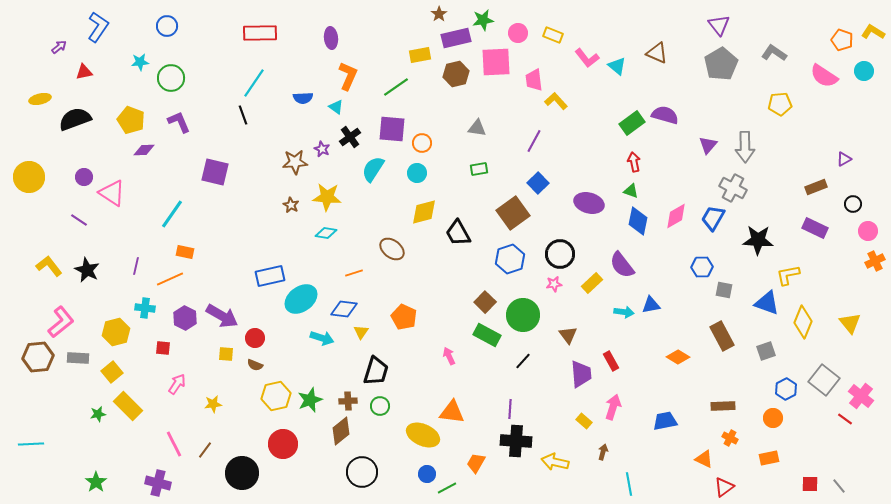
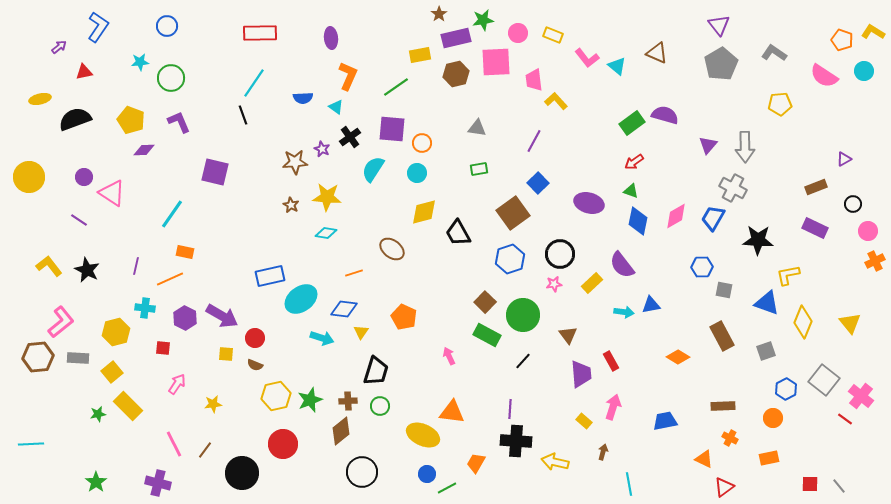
red arrow at (634, 162): rotated 114 degrees counterclockwise
